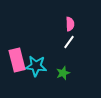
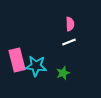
white line: rotated 32 degrees clockwise
